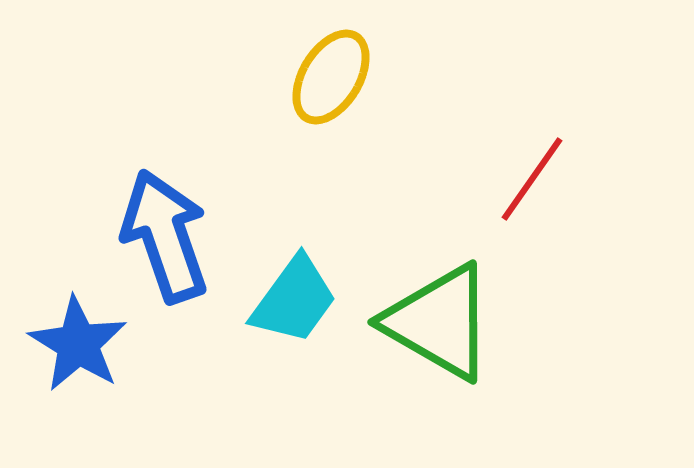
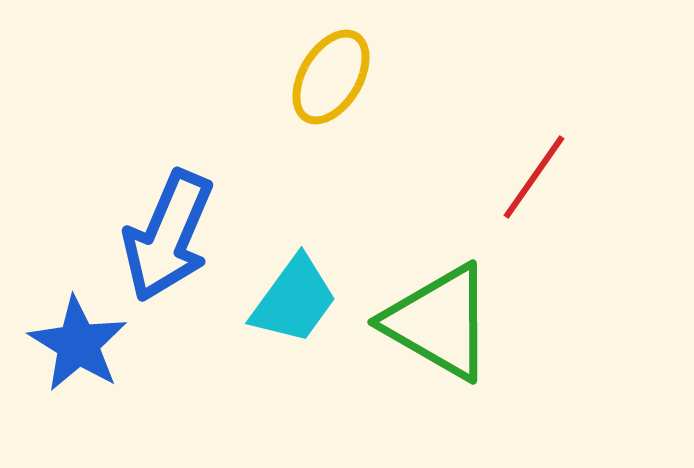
red line: moved 2 px right, 2 px up
blue arrow: moved 3 px right; rotated 138 degrees counterclockwise
